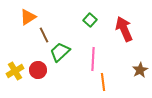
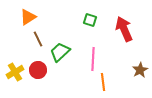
green square: rotated 24 degrees counterclockwise
brown line: moved 6 px left, 4 px down
yellow cross: moved 1 px down
